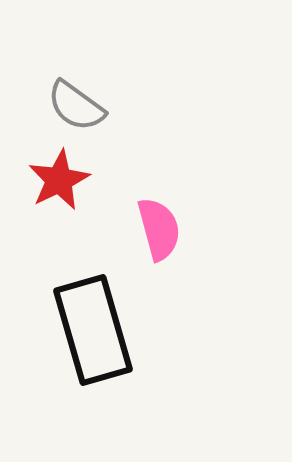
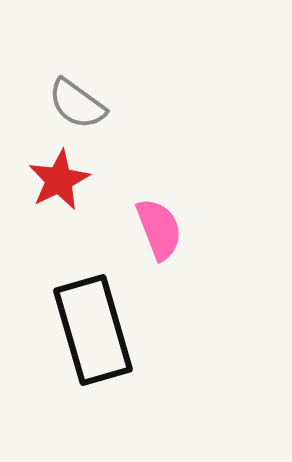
gray semicircle: moved 1 px right, 2 px up
pink semicircle: rotated 6 degrees counterclockwise
